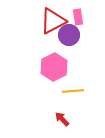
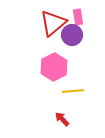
red triangle: moved 2 px down; rotated 12 degrees counterclockwise
purple circle: moved 3 px right
